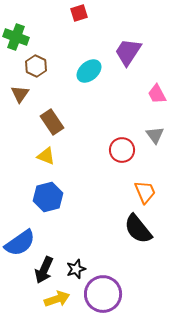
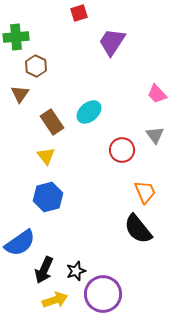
green cross: rotated 25 degrees counterclockwise
purple trapezoid: moved 16 px left, 10 px up
cyan ellipse: moved 41 px down
pink trapezoid: rotated 15 degrees counterclockwise
yellow triangle: rotated 30 degrees clockwise
black star: moved 2 px down
yellow arrow: moved 2 px left, 1 px down
